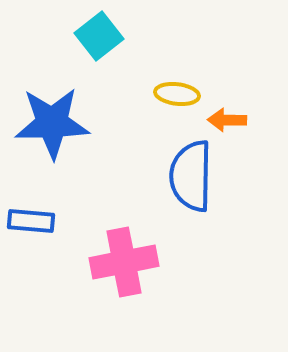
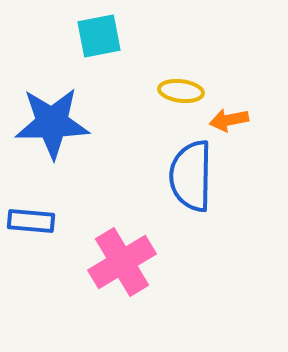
cyan square: rotated 27 degrees clockwise
yellow ellipse: moved 4 px right, 3 px up
orange arrow: moved 2 px right; rotated 12 degrees counterclockwise
pink cross: moved 2 px left; rotated 20 degrees counterclockwise
